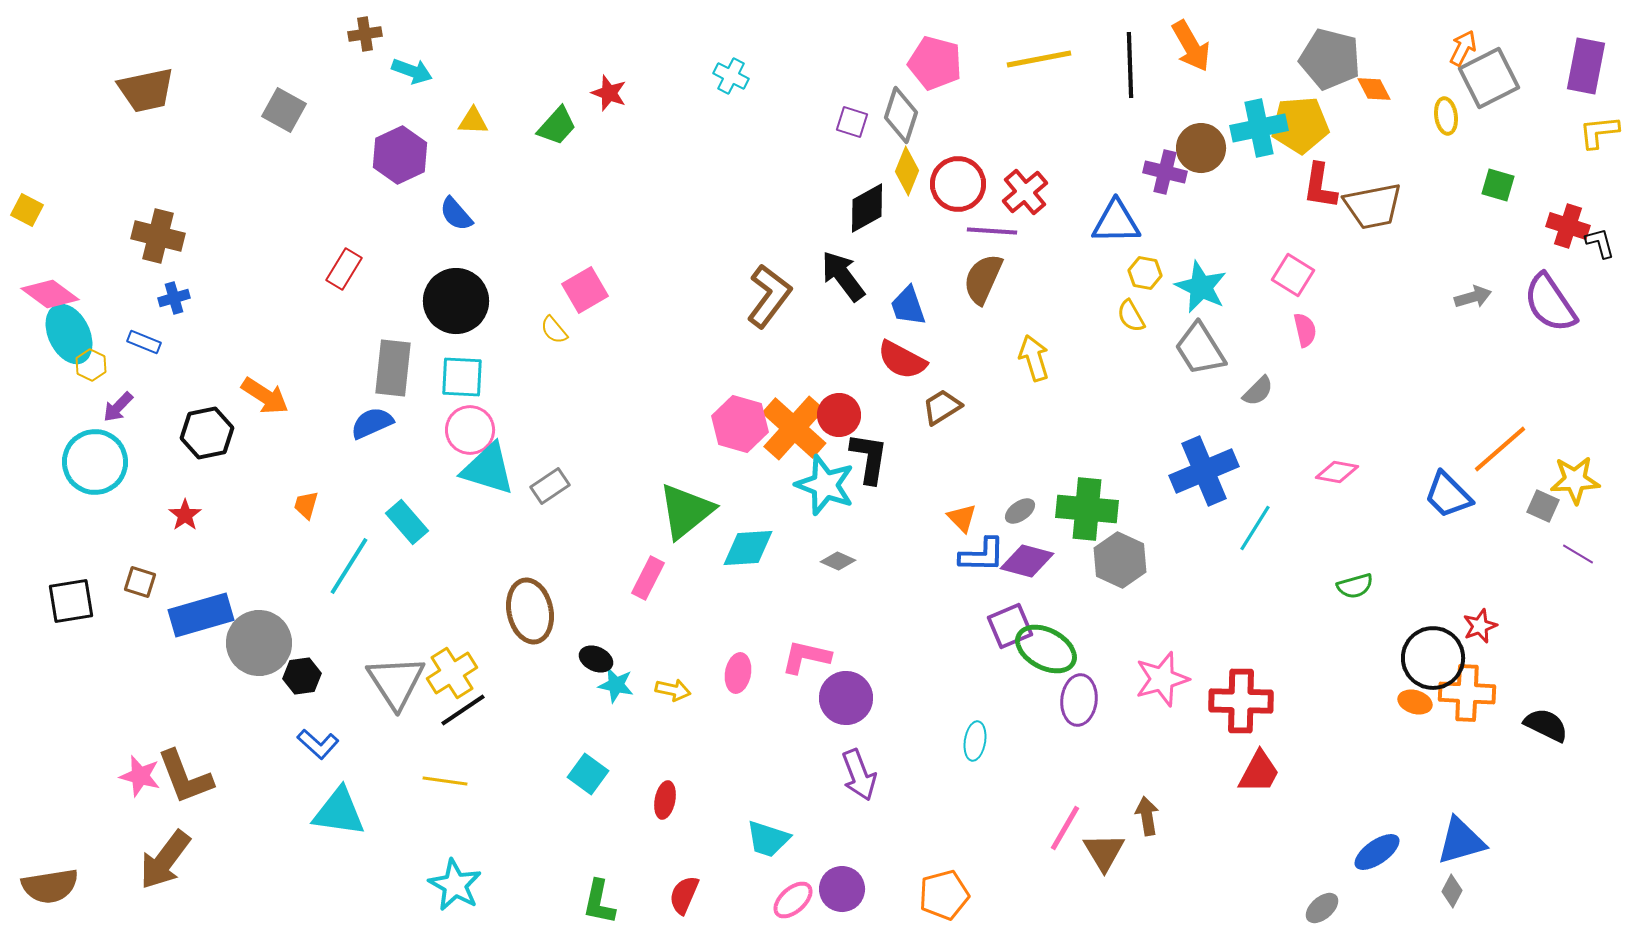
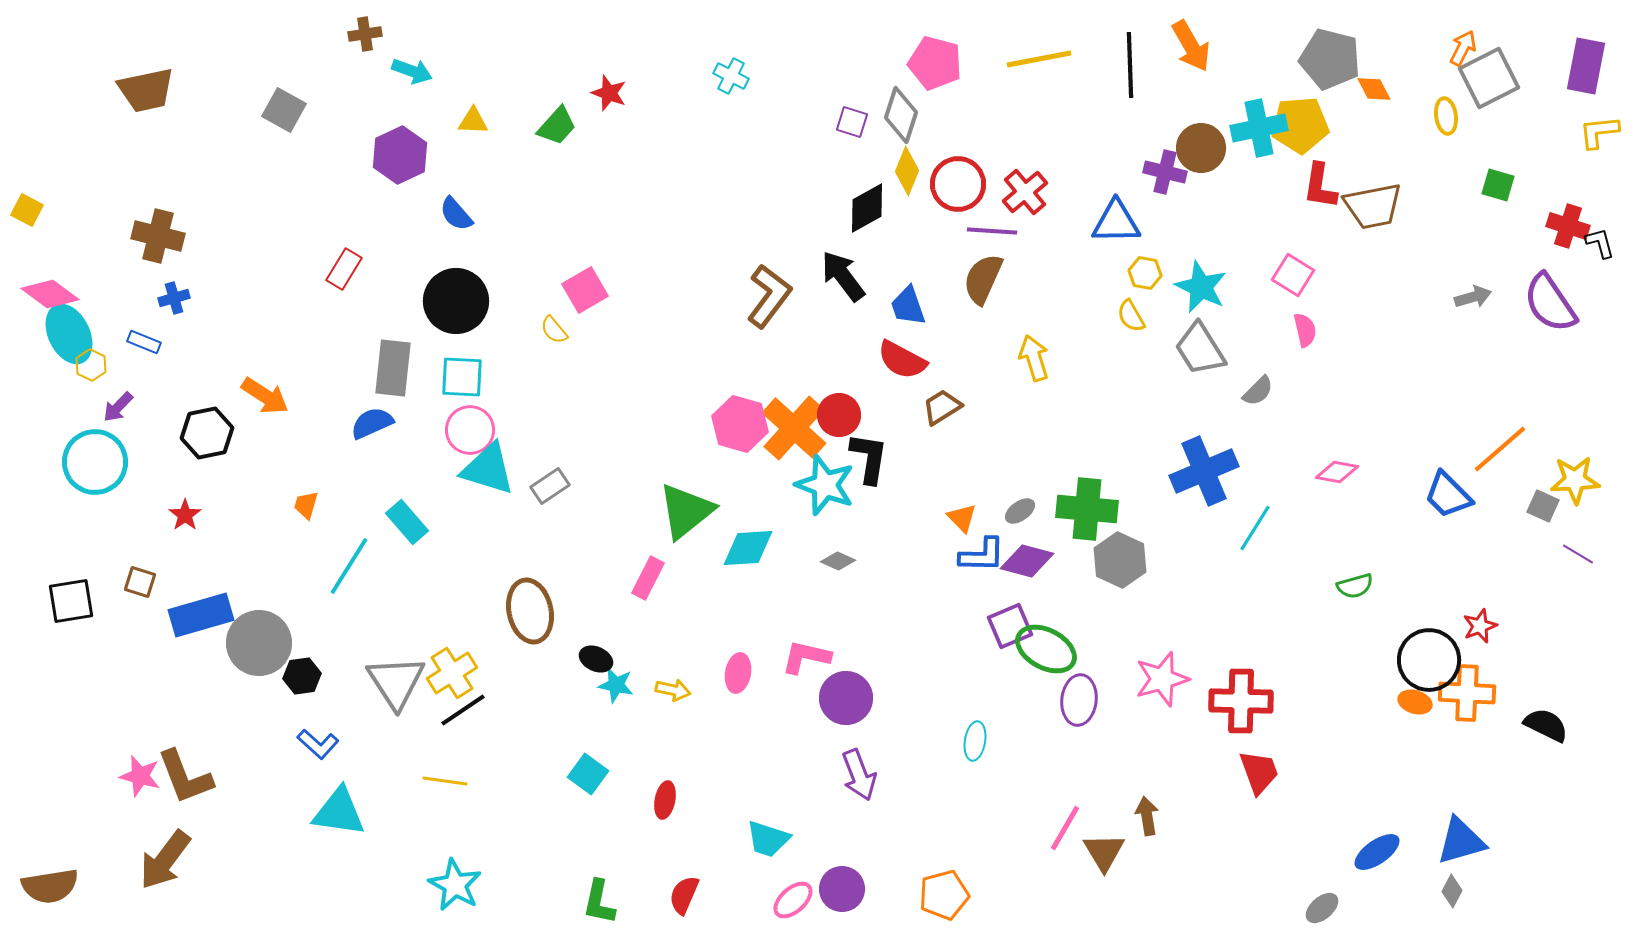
black circle at (1433, 658): moved 4 px left, 2 px down
red trapezoid at (1259, 772): rotated 48 degrees counterclockwise
